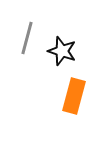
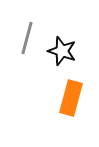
orange rectangle: moved 3 px left, 2 px down
